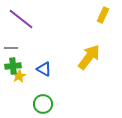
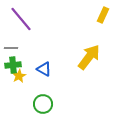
purple line: rotated 12 degrees clockwise
green cross: moved 1 px up
